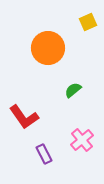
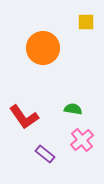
yellow square: moved 2 px left; rotated 24 degrees clockwise
orange circle: moved 5 px left
green semicircle: moved 19 px down; rotated 48 degrees clockwise
purple rectangle: moved 1 px right; rotated 24 degrees counterclockwise
